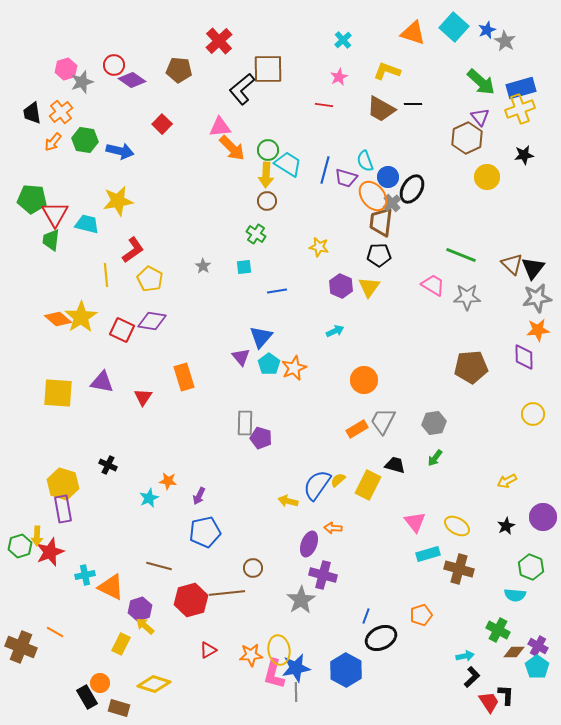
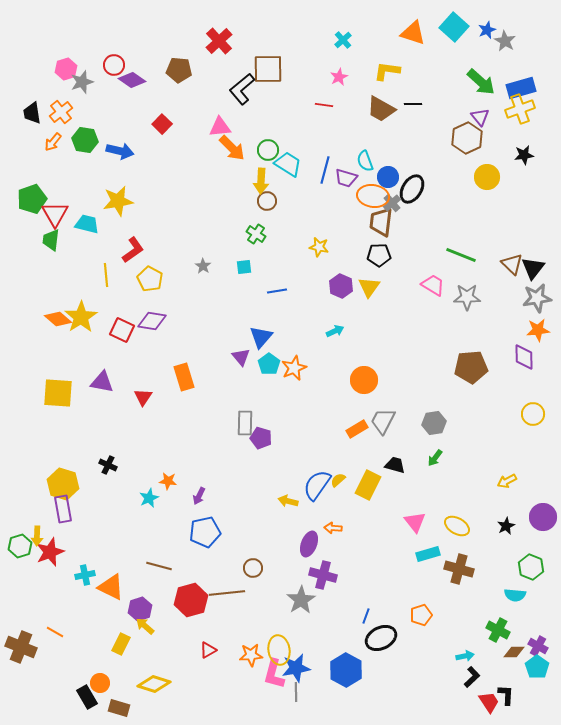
yellow L-shape at (387, 71): rotated 12 degrees counterclockwise
yellow arrow at (266, 175): moved 5 px left, 6 px down
orange ellipse at (373, 196): rotated 44 degrees counterclockwise
green pentagon at (32, 199): rotated 24 degrees counterclockwise
